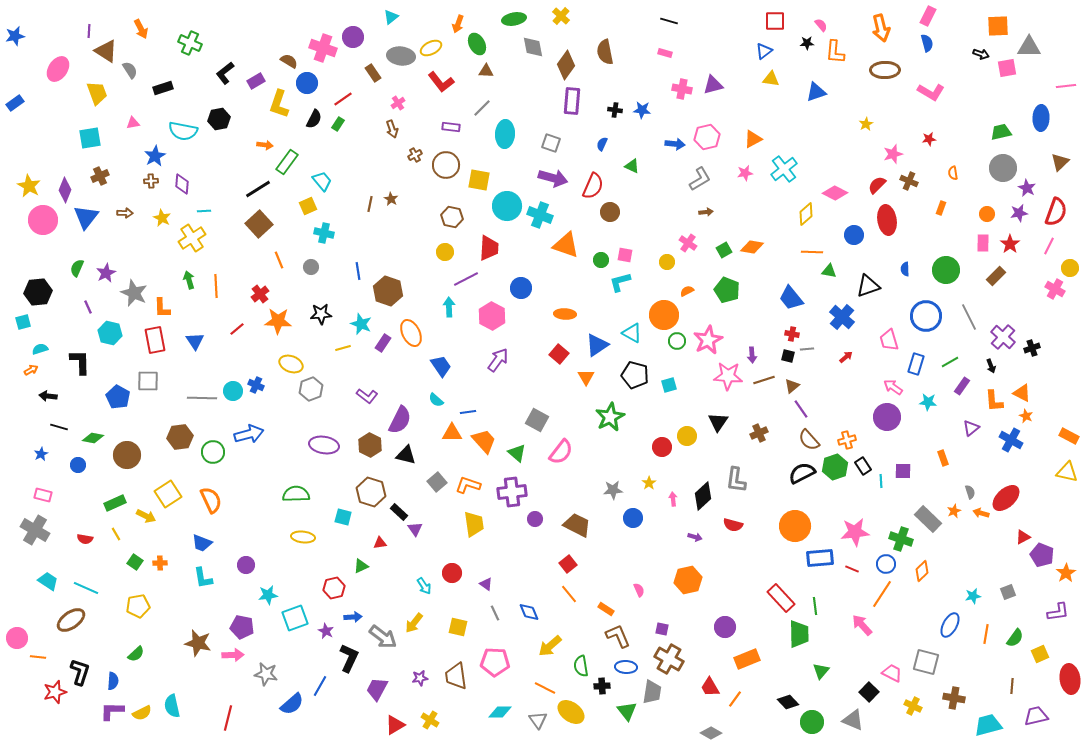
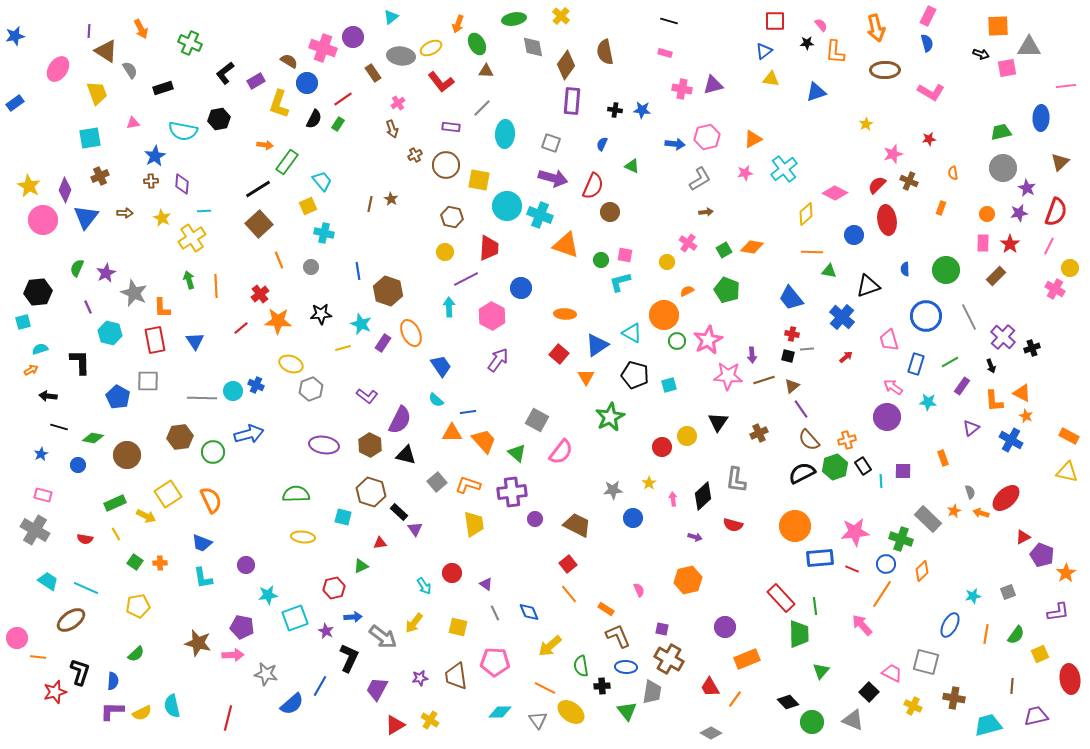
orange arrow at (881, 28): moved 5 px left
red line at (237, 329): moved 4 px right, 1 px up
green semicircle at (1015, 638): moved 1 px right, 3 px up
